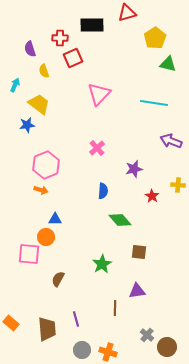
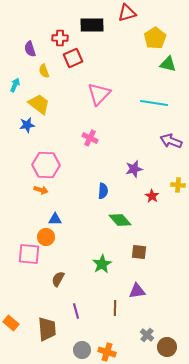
pink cross: moved 7 px left, 10 px up; rotated 21 degrees counterclockwise
pink hexagon: rotated 24 degrees clockwise
purple line: moved 8 px up
orange cross: moved 1 px left
